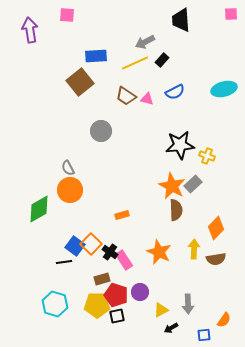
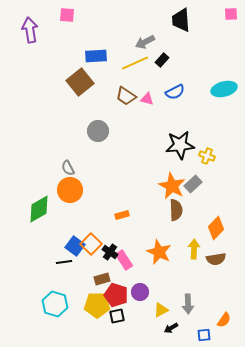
gray circle at (101, 131): moved 3 px left
